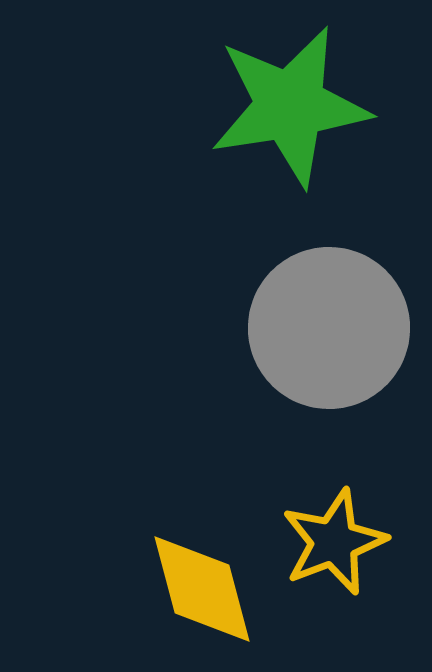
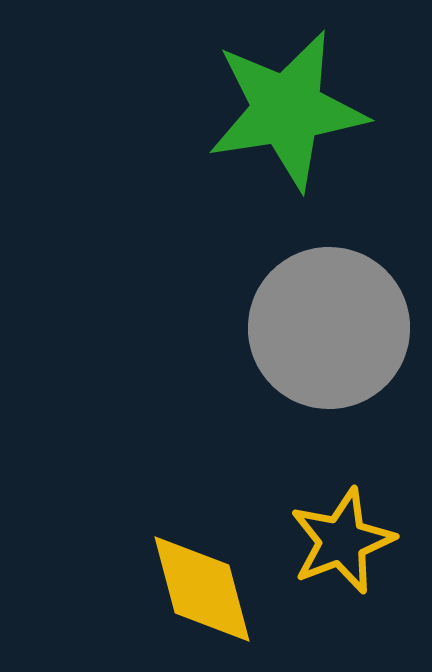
green star: moved 3 px left, 4 px down
yellow star: moved 8 px right, 1 px up
